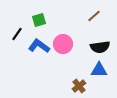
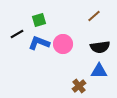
black line: rotated 24 degrees clockwise
blue L-shape: moved 3 px up; rotated 15 degrees counterclockwise
blue triangle: moved 1 px down
